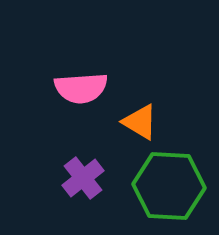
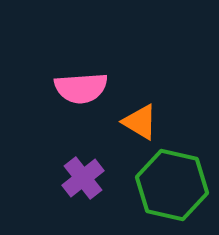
green hexagon: moved 3 px right, 1 px up; rotated 10 degrees clockwise
